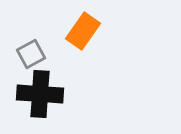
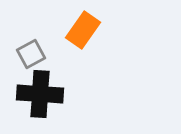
orange rectangle: moved 1 px up
